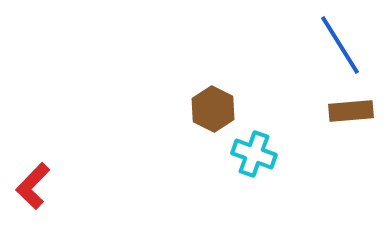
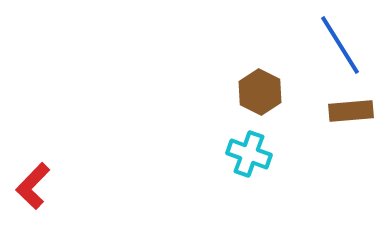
brown hexagon: moved 47 px right, 17 px up
cyan cross: moved 5 px left
